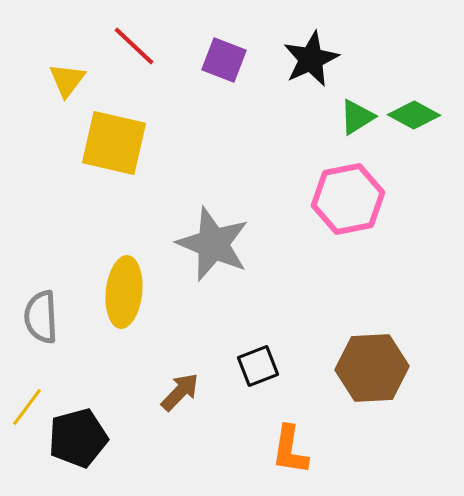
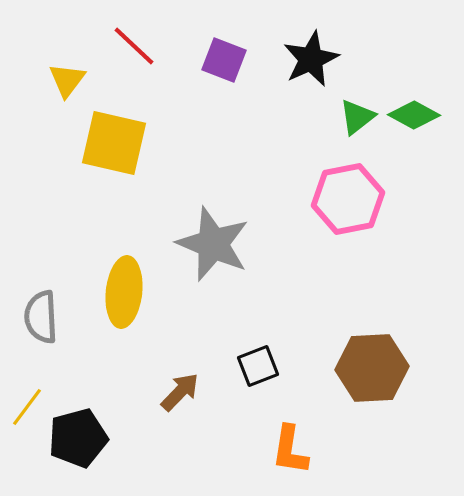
green triangle: rotated 6 degrees counterclockwise
